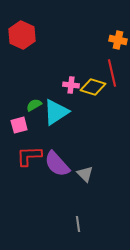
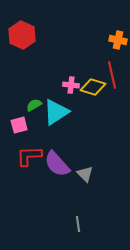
red line: moved 2 px down
